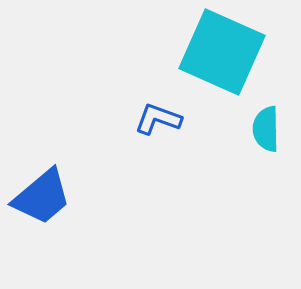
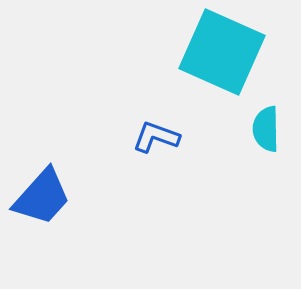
blue L-shape: moved 2 px left, 18 px down
blue trapezoid: rotated 8 degrees counterclockwise
